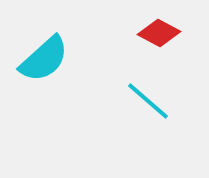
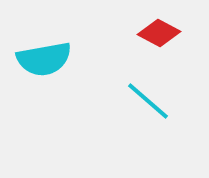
cyan semicircle: rotated 32 degrees clockwise
